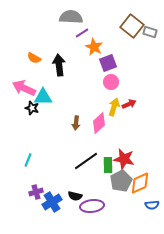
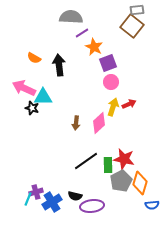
gray rectangle: moved 13 px left, 22 px up; rotated 24 degrees counterclockwise
yellow arrow: moved 1 px left
cyan line: moved 39 px down
orange diamond: rotated 50 degrees counterclockwise
